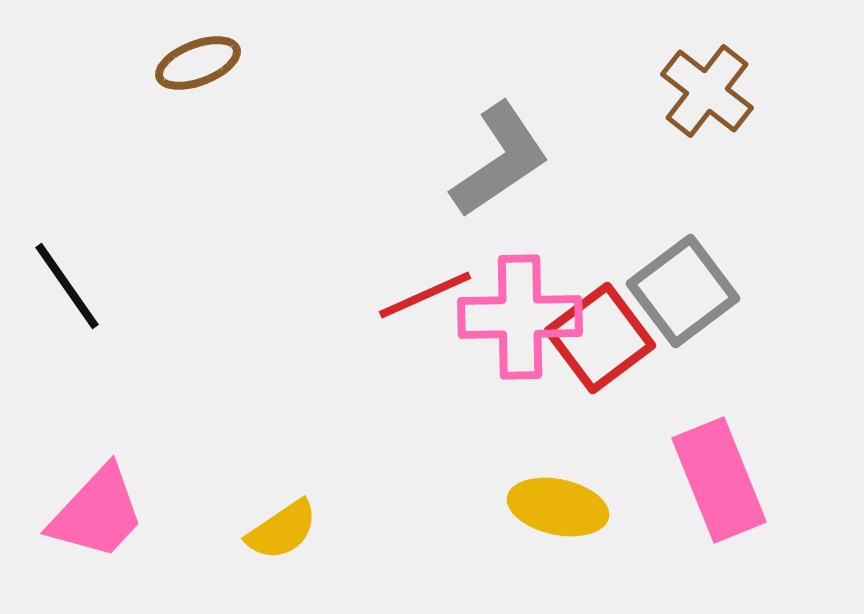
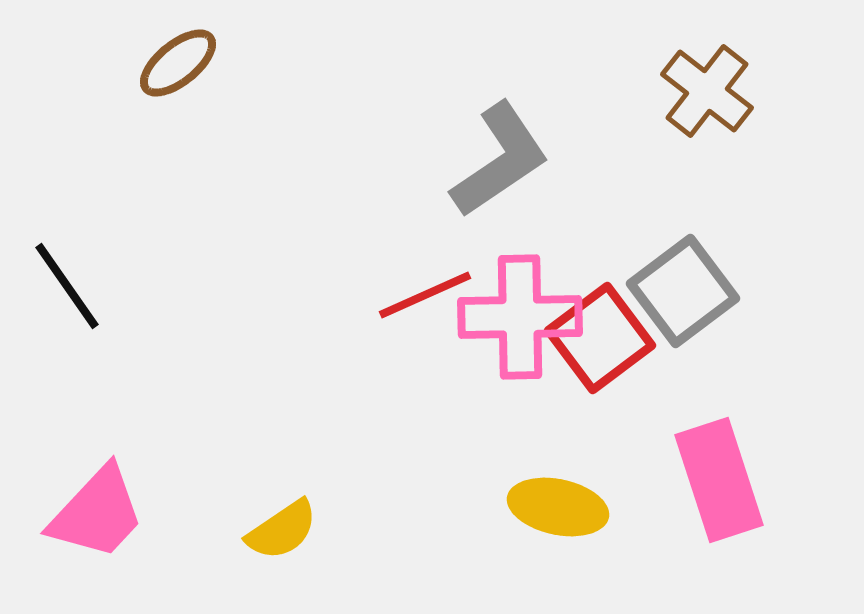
brown ellipse: moved 20 px left; rotated 18 degrees counterclockwise
pink rectangle: rotated 4 degrees clockwise
